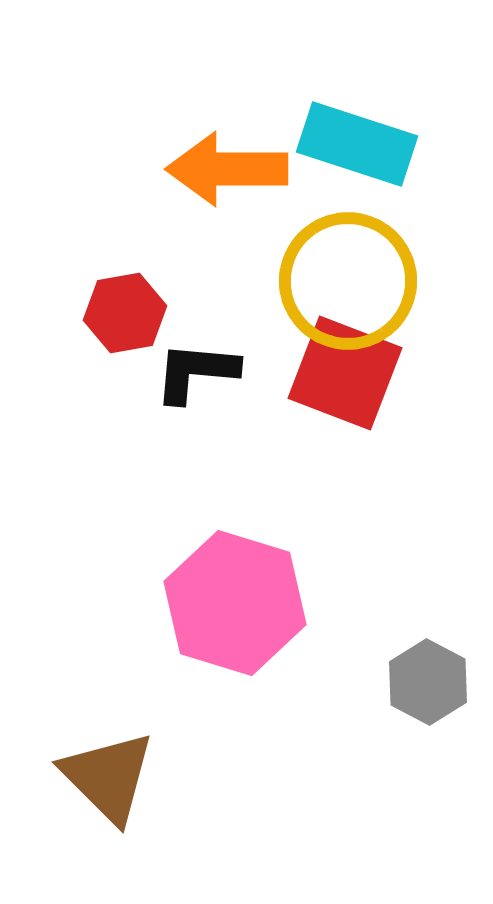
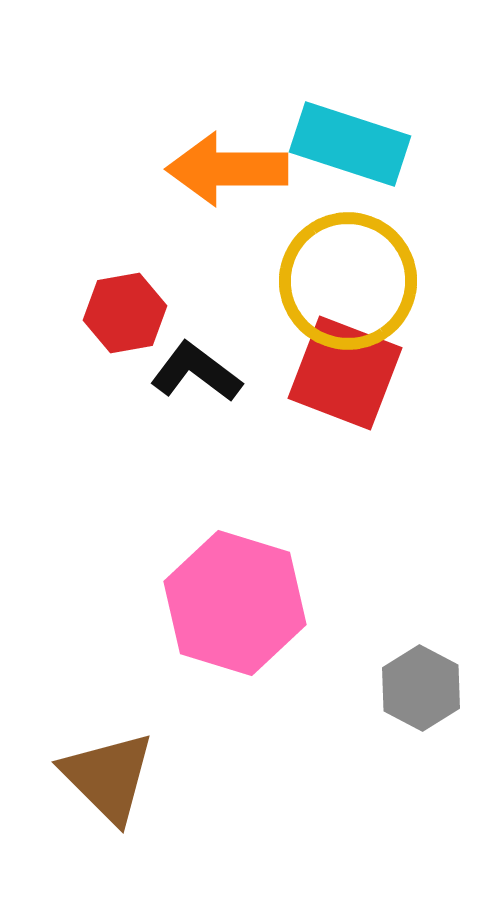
cyan rectangle: moved 7 px left
black L-shape: rotated 32 degrees clockwise
gray hexagon: moved 7 px left, 6 px down
